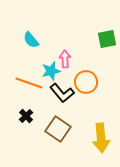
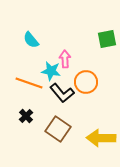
cyan star: rotated 24 degrees clockwise
yellow arrow: rotated 96 degrees clockwise
